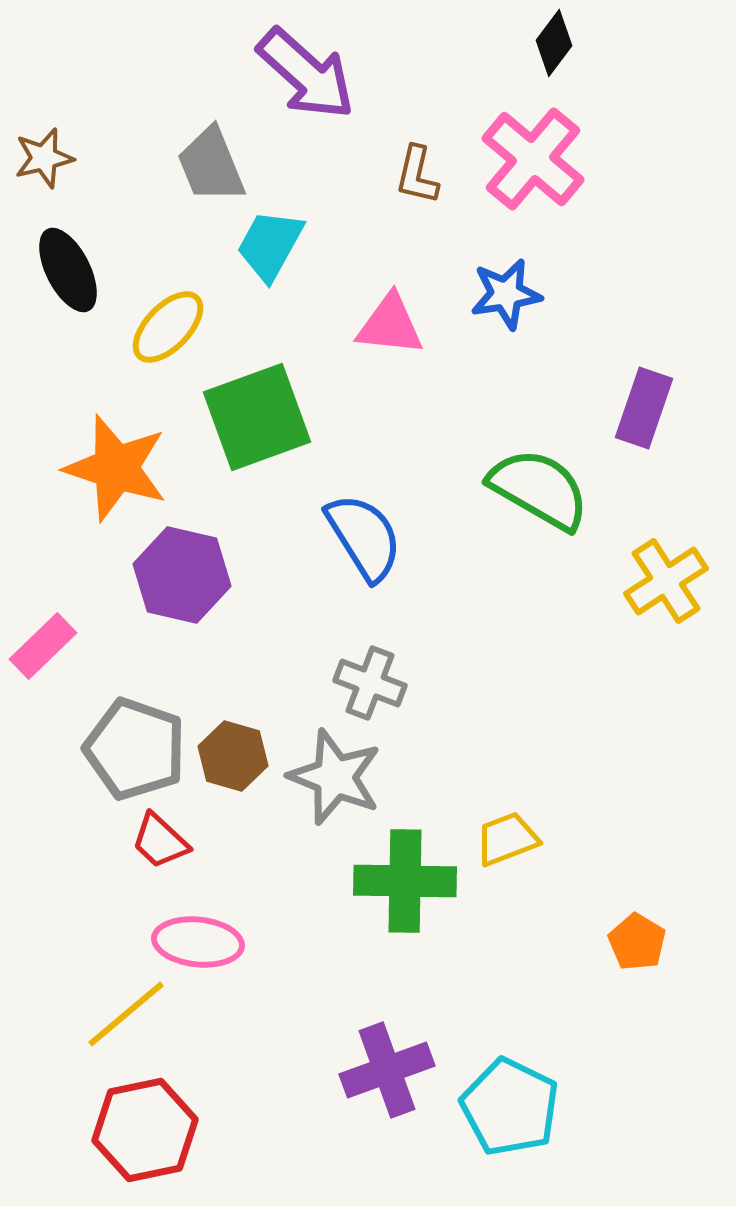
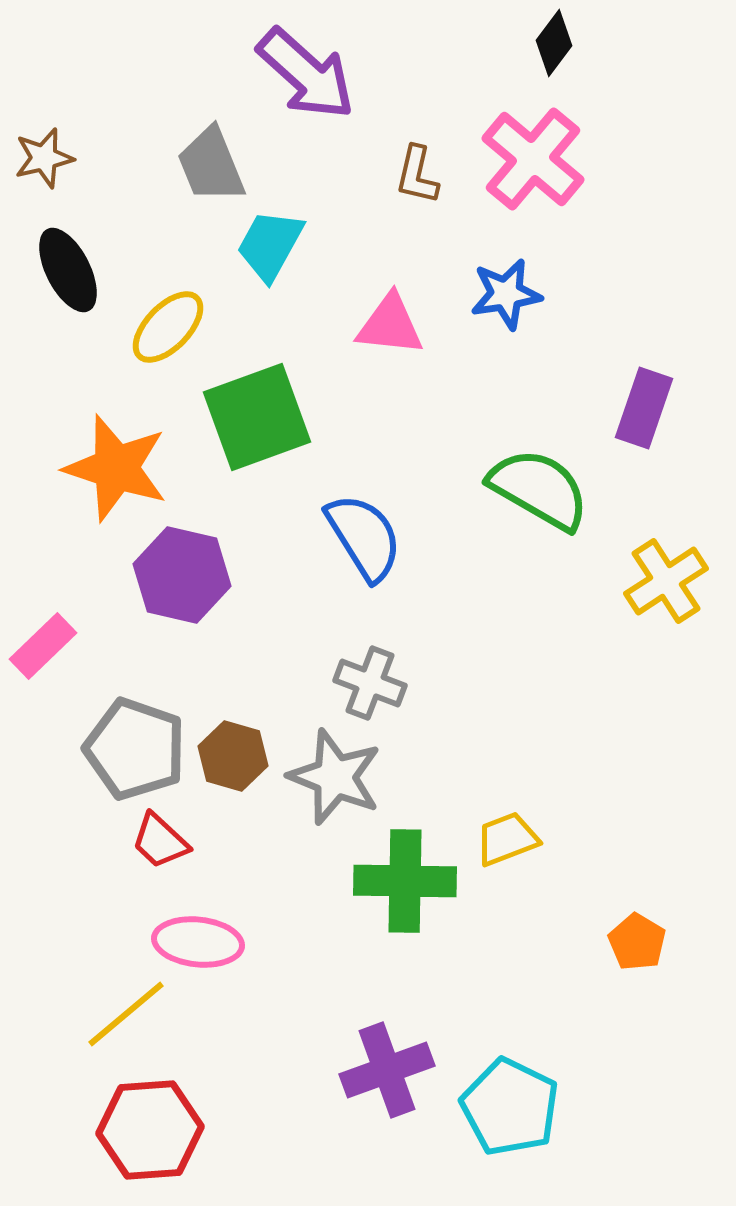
red hexagon: moved 5 px right; rotated 8 degrees clockwise
